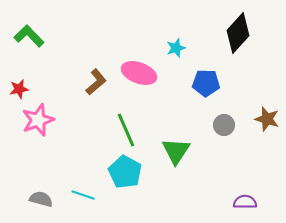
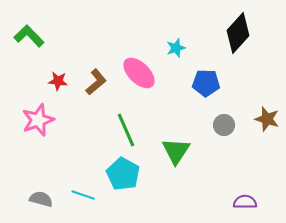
pink ellipse: rotated 24 degrees clockwise
red star: moved 39 px right, 8 px up; rotated 18 degrees clockwise
cyan pentagon: moved 2 px left, 2 px down
